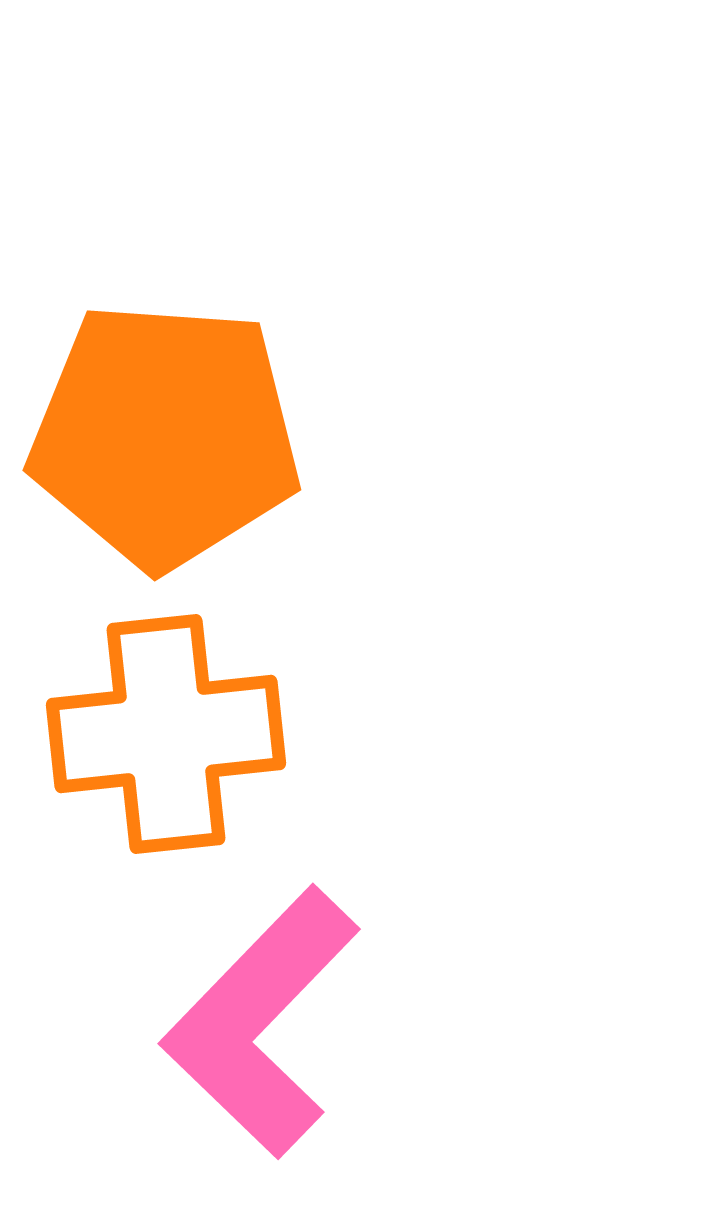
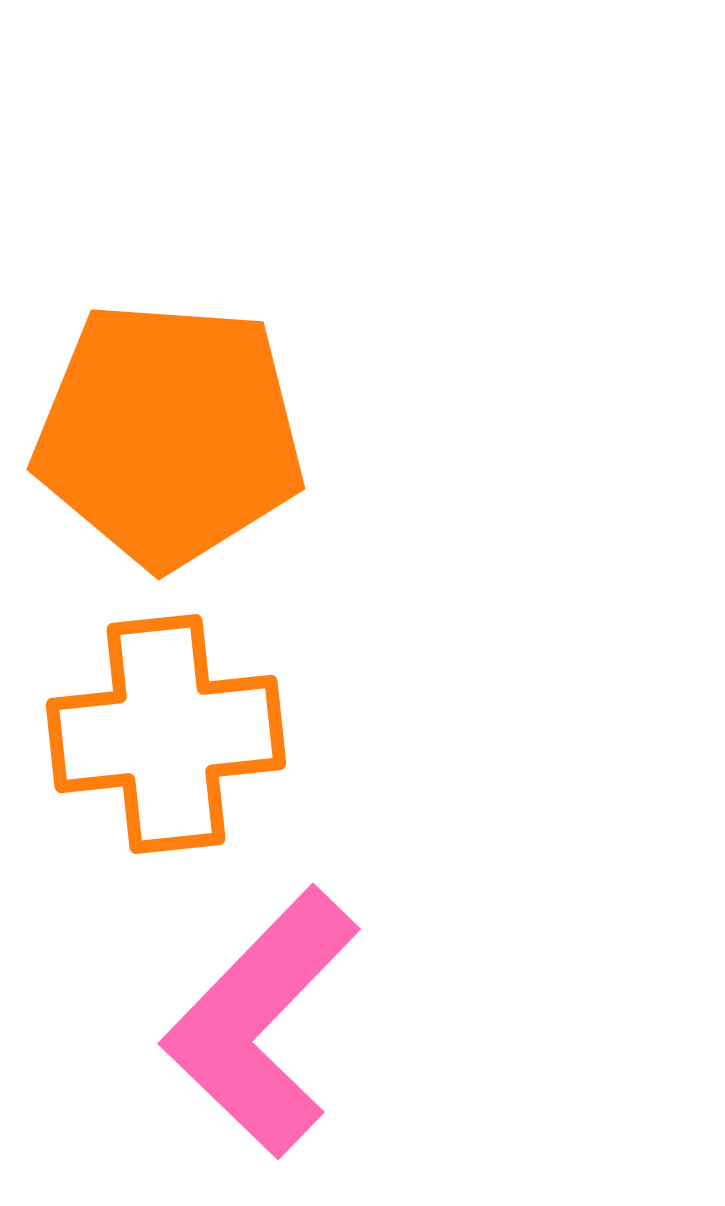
orange pentagon: moved 4 px right, 1 px up
